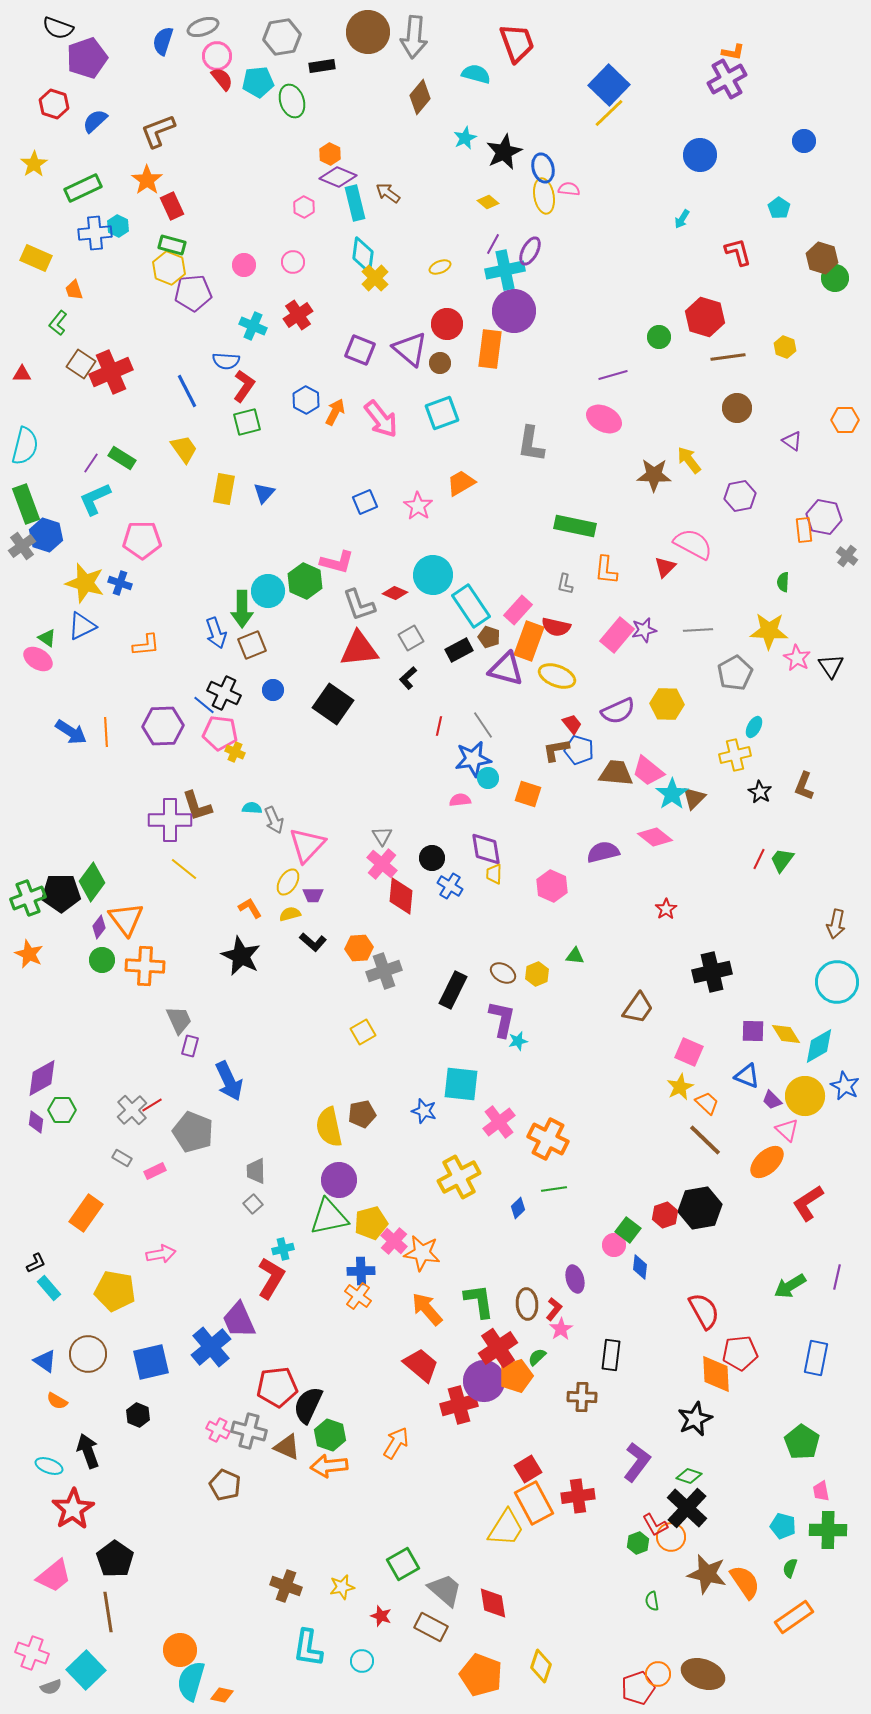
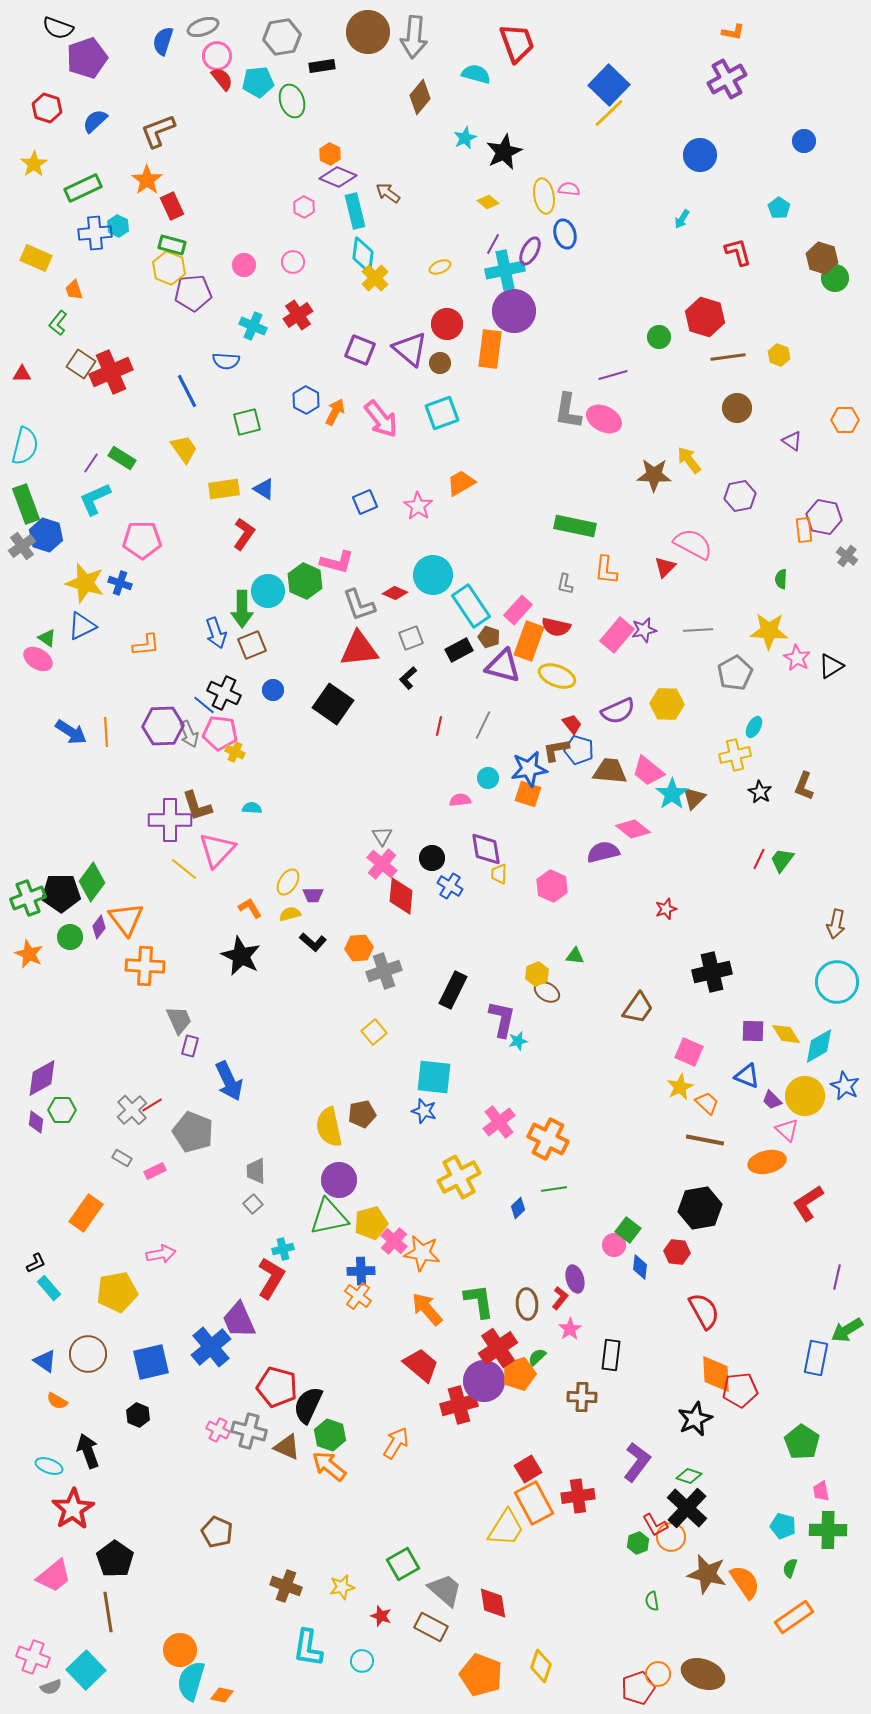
orange L-shape at (733, 52): moved 20 px up
red hexagon at (54, 104): moved 7 px left, 4 px down
blue ellipse at (543, 168): moved 22 px right, 66 px down
cyan rectangle at (355, 203): moved 8 px down
yellow hexagon at (785, 347): moved 6 px left, 8 px down
red L-shape at (244, 386): moved 148 px down
gray L-shape at (531, 444): moved 37 px right, 33 px up
yellow rectangle at (224, 489): rotated 72 degrees clockwise
blue triangle at (264, 493): moved 4 px up; rotated 40 degrees counterclockwise
green semicircle at (783, 582): moved 2 px left, 3 px up
gray square at (411, 638): rotated 10 degrees clockwise
black triangle at (831, 666): rotated 32 degrees clockwise
purple triangle at (506, 669): moved 3 px left, 3 px up
gray line at (483, 725): rotated 60 degrees clockwise
blue star at (473, 759): moved 56 px right, 10 px down
brown trapezoid at (616, 773): moved 6 px left, 2 px up
gray arrow at (274, 820): moved 85 px left, 86 px up
pink diamond at (655, 837): moved 22 px left, 8 px up
pink triangle at (307, 845): moved 90 px left, 5 px down
yellow trapezoid at (494, 874): moved 5 px right
red star at (666, 909): rotated 15 degrees clockwise
green circle at (102, 960): moved 32 px left, 23 px up
brown ellipse at (503, 973): moved 44 px right, 19 px down
yellow square at (363, 1032): moved 11 px right; rotated 10 degrees counterclockwise
cyan square at (461, 1084): moved 27 px left, 7 px up
brown line at (705, 1140): rotated 33 degrees counterclockwise
orange ellipse at (767, 1162): rotated 30 degrees clockwise
red hexagon at (665, 1215): moved 12 px right, 37 px down; rotated 25 degrees clockwise
green arrow at (790, 1286): moved 57 px right, 44 px down
yellow pentagon at (115, 1291): moved 2 px right, 1 px down; rotated 21 degrees counterclockwise
red L-shape at (554, 1309): moved 6 px right, 11 px up
pink star at (561, 1329): moved 9 px right
red pentagon at (740, 1353): moved 37 px down
orange pentagon at (516, 1376): moved 3 px right, 2 px up
red pentagon at (277, 1387): rotated 21 degrees clockwise
orange arrow at (329, 1466): rotated 45 degrees clockwise
brown pentagon at (225, 1485): moved 8 px left, 47 px down
pink cross at (32, 1653): moved 1 px right, 4 px down
